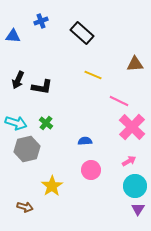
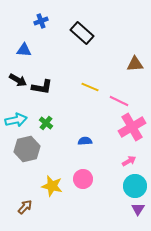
blue triangle: moved 11 px right, 14 px down
yellow line: moved 3 px left, 12 px down
black arrow: rotated 84 degrees counterclockwise
cyan arrow: moved 3 px up; rotated 30 degrees counterclockwise
pink cross: rotated 16 degrees clockwise
pink circle: moved 8 px left, 9 px down
yellow star: rotated 25 degrees counterclockwise
brown arrow: rotated 63 degrees counterclockwise
